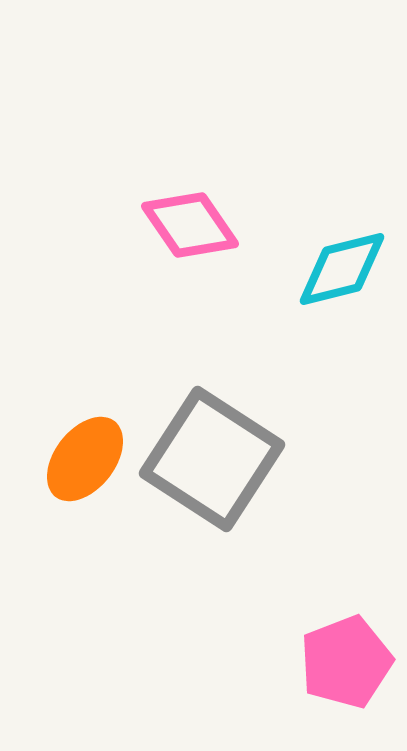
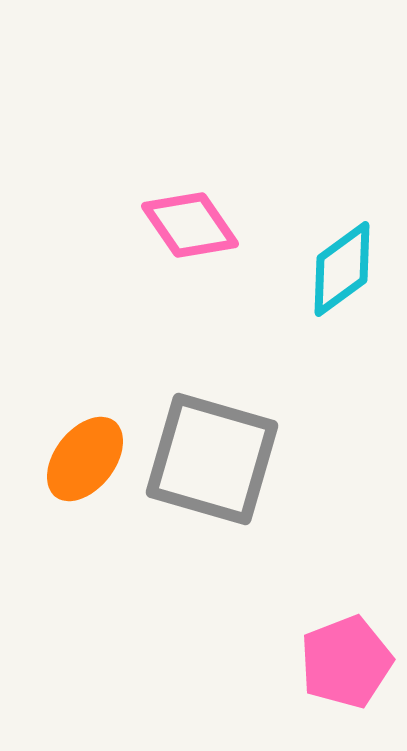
cyan diamond: rotated 22 degrees counterclockwise
gray square: rotated 17 degrees counterclockwise
